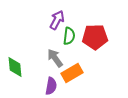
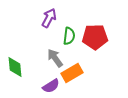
purple arrow: moved 8 px left, 2 px up
purple semicircle: rotated 48 degrees clockwise
